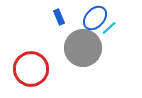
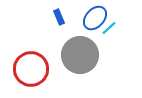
gray circle: moved 3 px left, 7 px down
